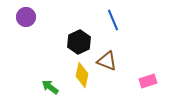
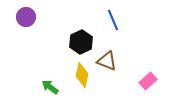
black hexagon: moved 2 px right
pink rectangle: rotated 24 degrees counterclockwise
